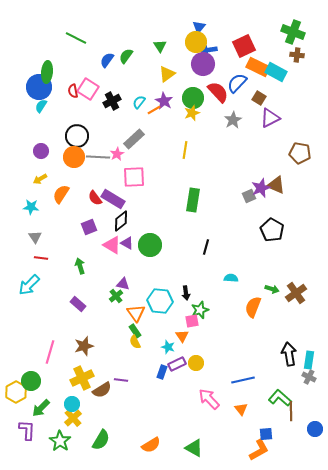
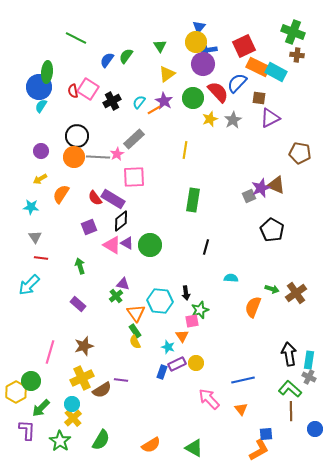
brown square at (259, 98): rotated 24 degrees counterclockwise
yellow star at (192, 113): moved 18 px right, 6 px down
green L-shape at (280, 398): moved 10 px right, 9 px up
